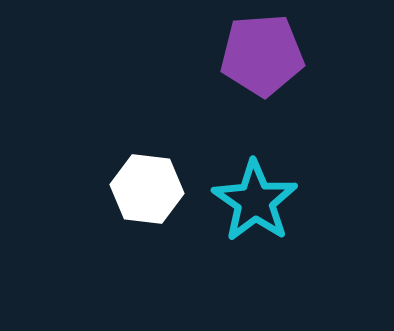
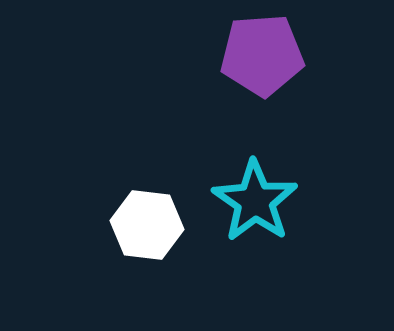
white hexagon: moved 36 px down
